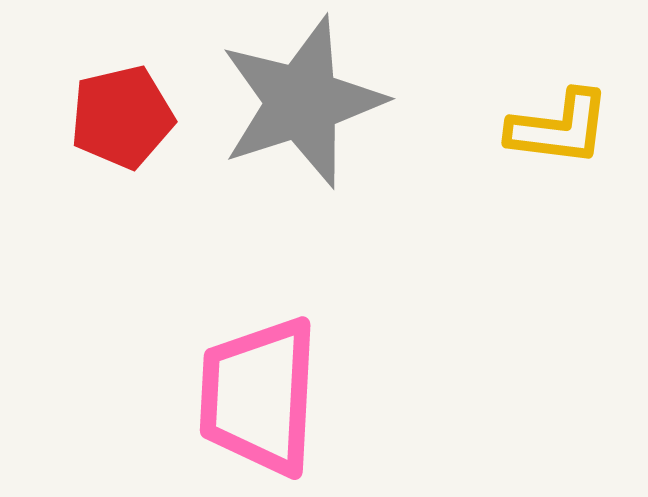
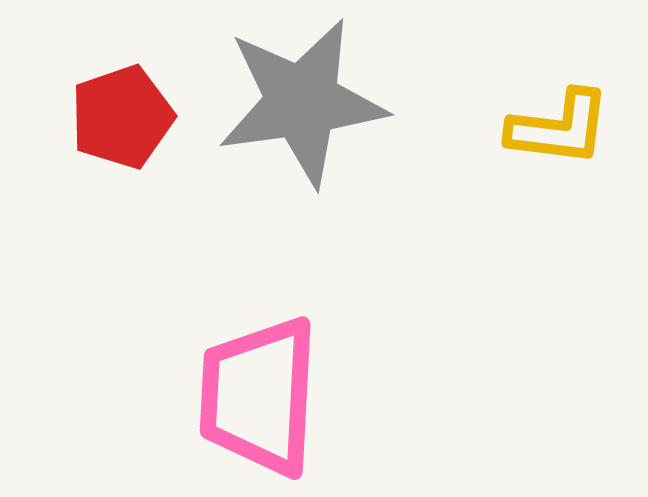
gray star: rotated 10 degrees clockwise
red pentagon: rotated 6 degrees counterclockwise
